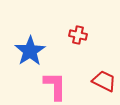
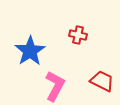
red trapezoid: moved 2 px left
pink L-shape: rotated 28 degrees clockwise
